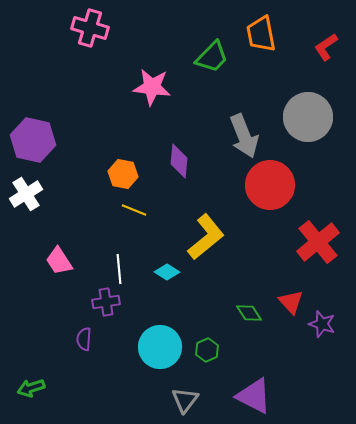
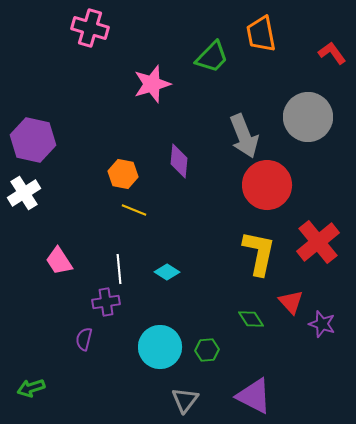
red L-shape: moved 6 px right, 6 px down; rotated 88 degrees clockwise
pink star: moved 3 px up; rotated 24 degrees counterclockwise
red circle: moved 3 px left
white cross: moved 2 px left, 1 px up
yellow L-shape: moved 53 px right, 16 px down; rotated 39 degrees counterclockwise
green diamond: moved 2 px right, 6 px down
purple semicircle: rotated 10 degrees clockwise
green hexagon: rotated 20 degrees clockwise
